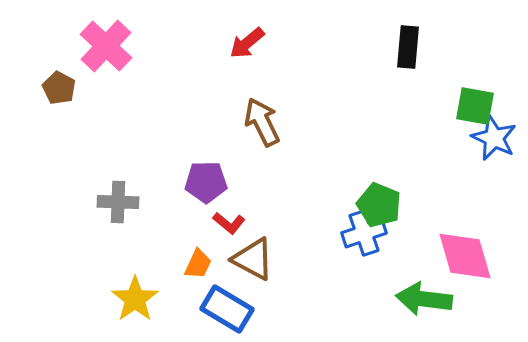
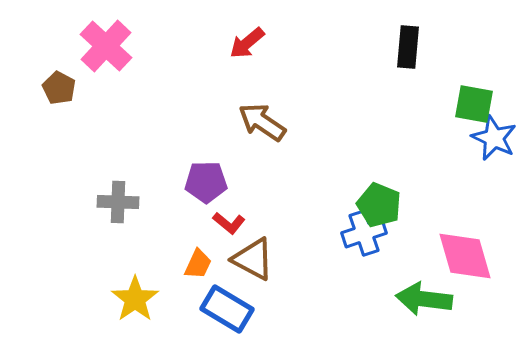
green square: moved 1 px left, 2 px up
brown arrow: rotated 30 degrees counterclockwise
